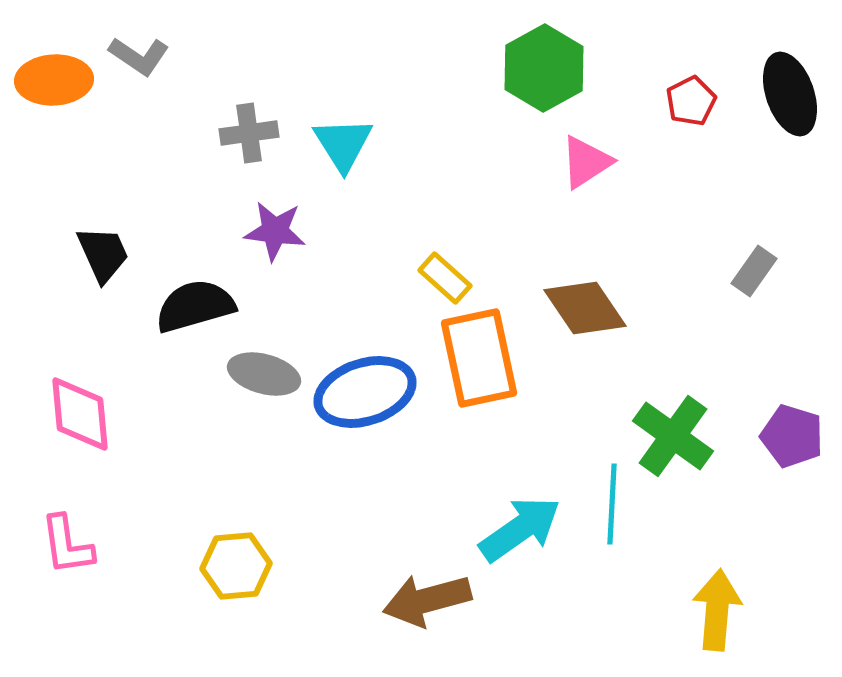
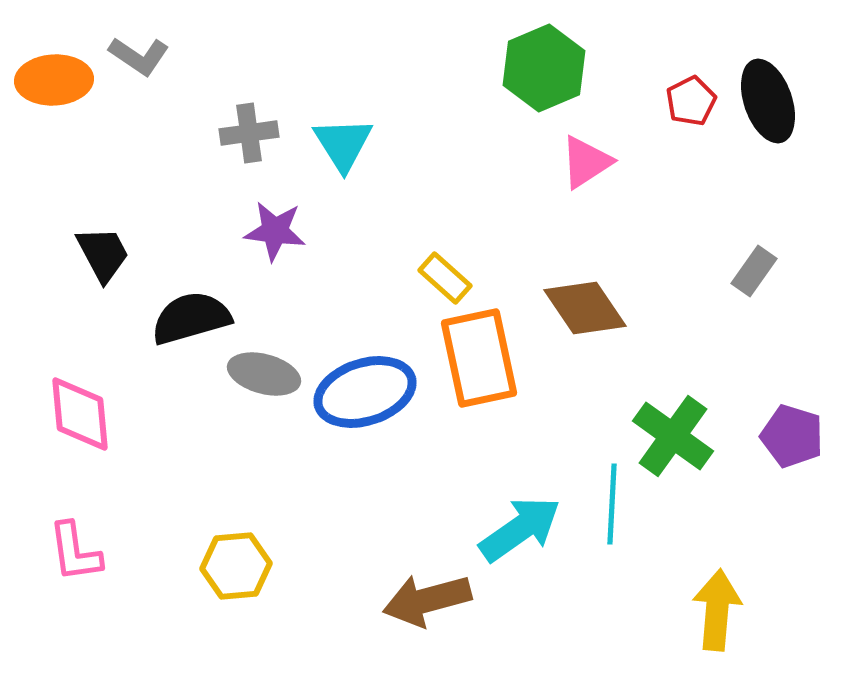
green hexagon: rotated 6 degrees clockwise
black ellipse: moved 22 px left, 7 px down
black trapezoid: rotated 4 degrees counterclockwise
black semicircle: moved 4 px left, 12 px down
pink L-shape: moved 8 px right, 7 px down
